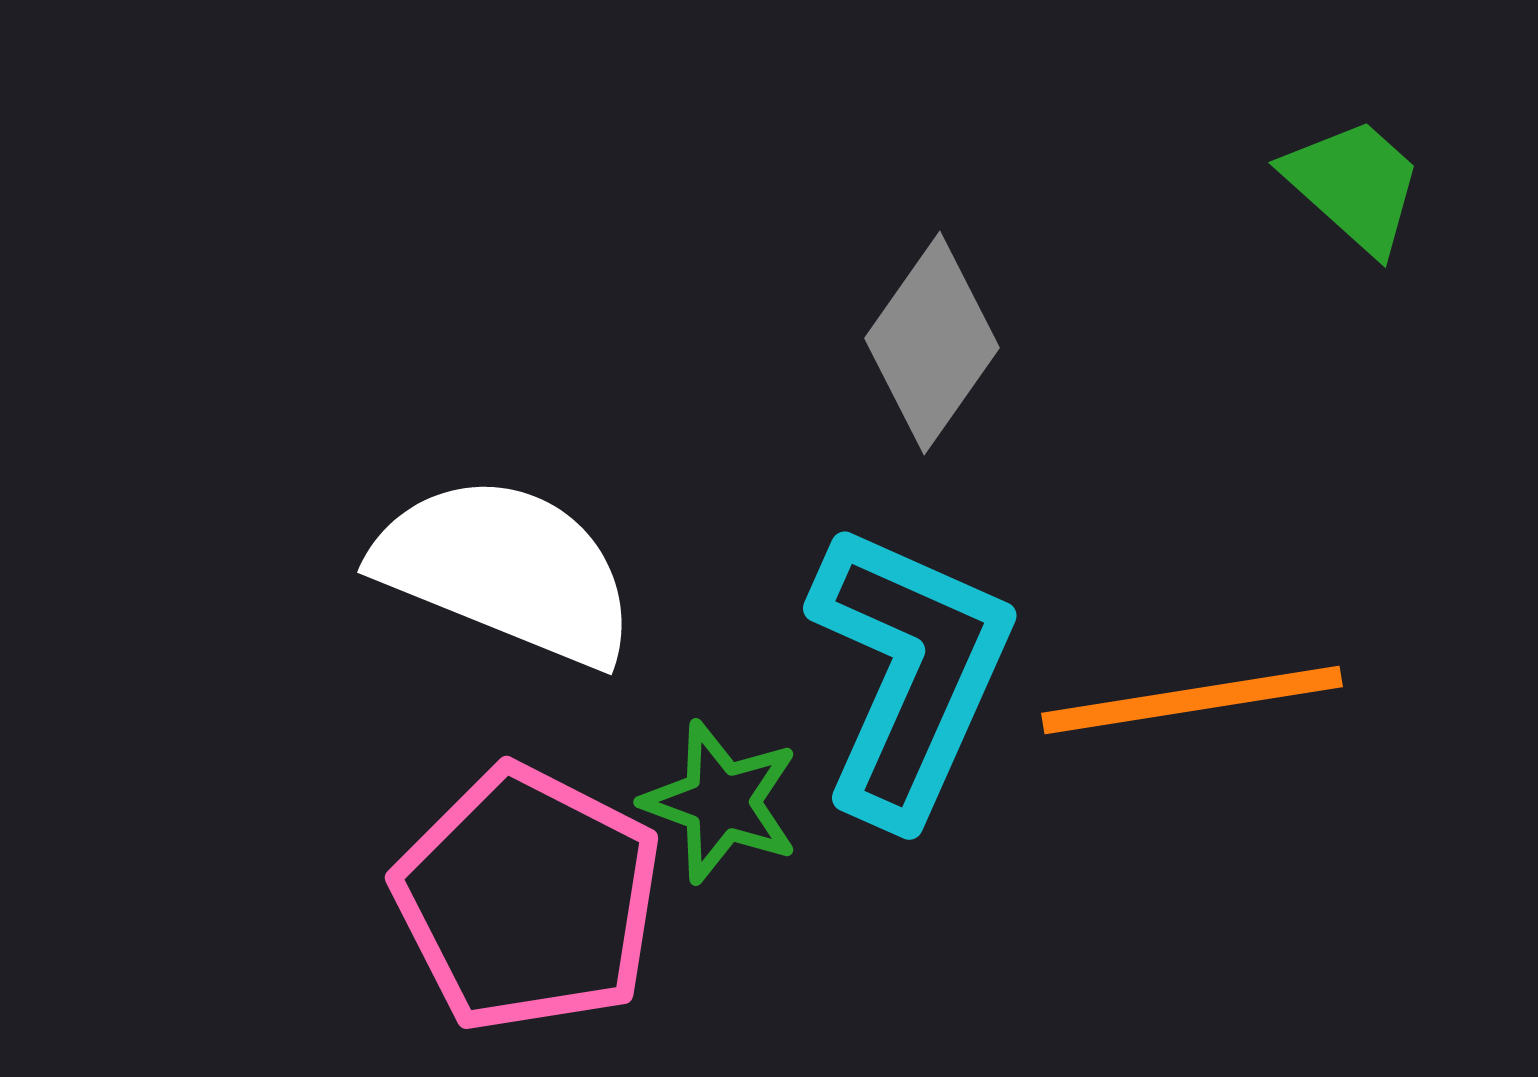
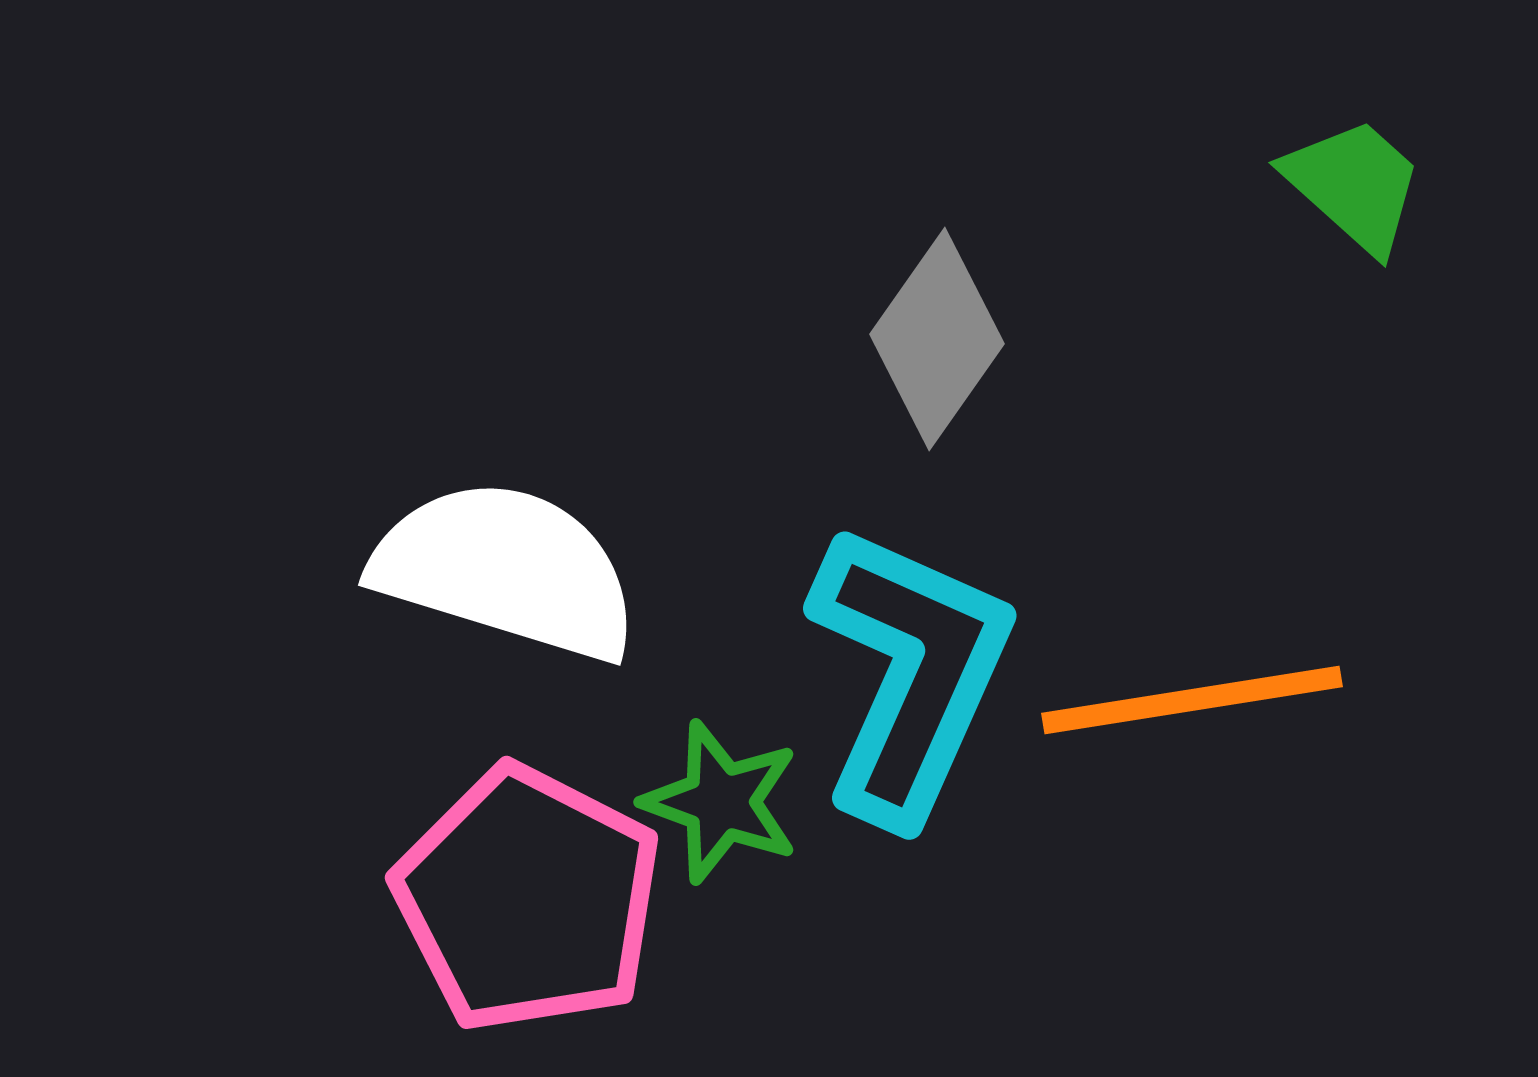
gray diamond: moved 5 px right, 4 px up
white semicircle: rotated 5 degrees counterclockwise
